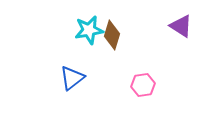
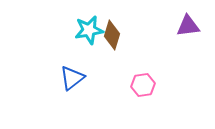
purple triangle: moved 7 px right; rotated 40 degrees counterclockwise
